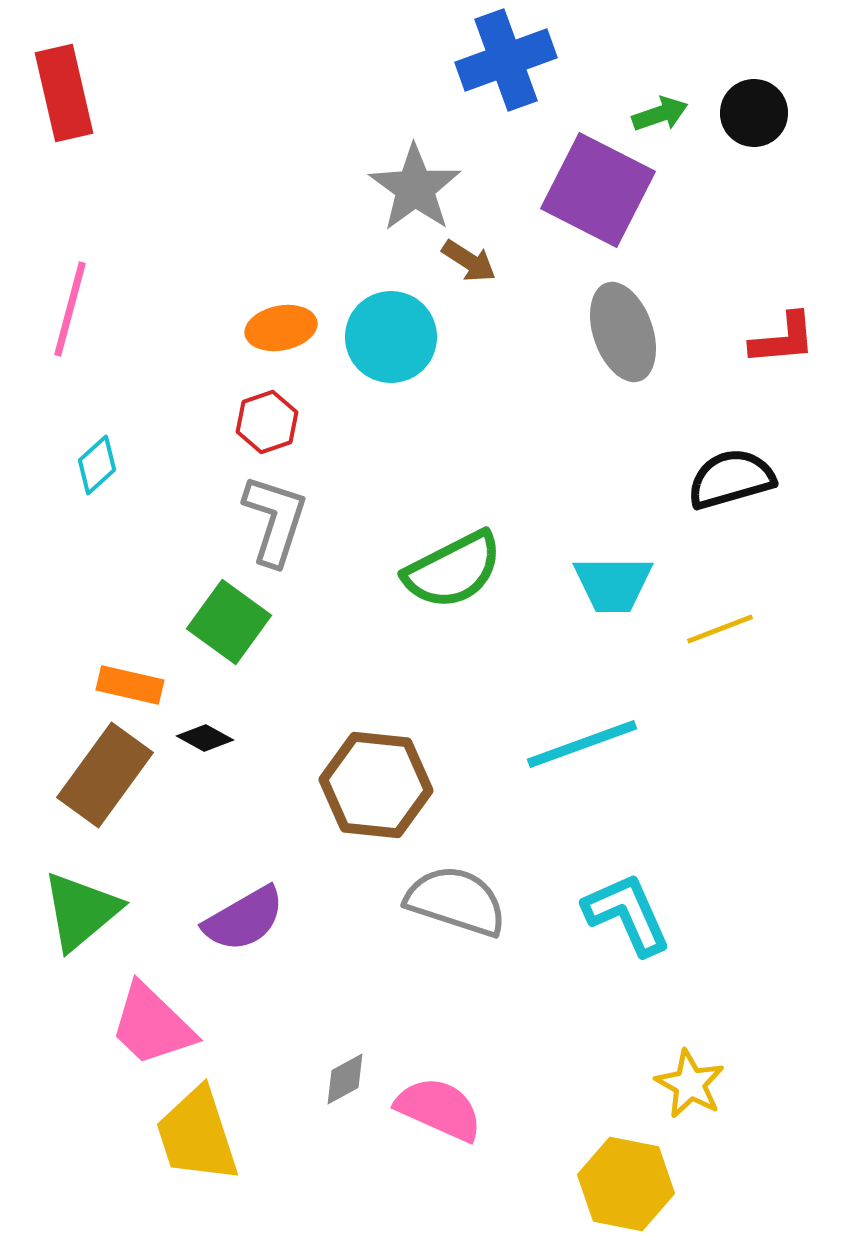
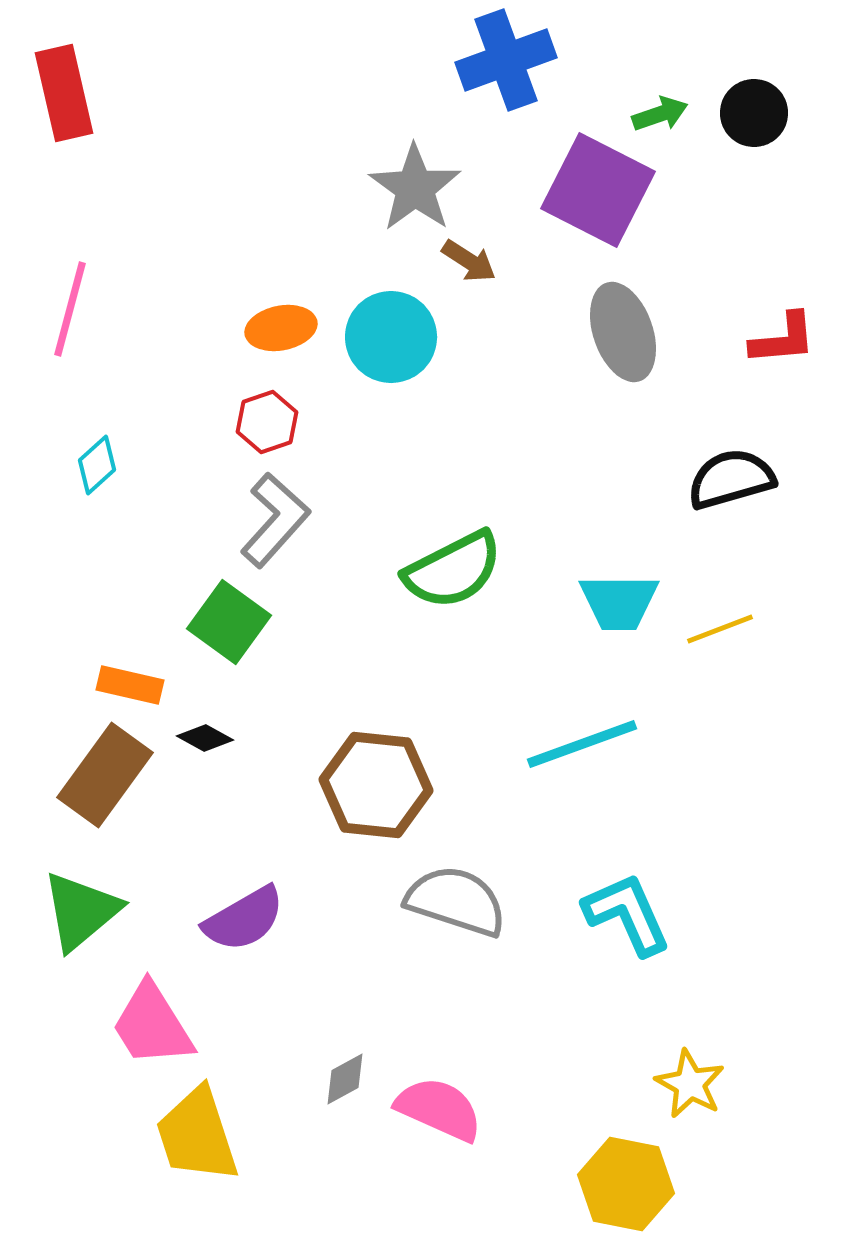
gray L-shape: rotated 24 degrees clockwise
cyan trapezoid: moved 6 px right, 18 px down
pink trapezoid: rotated 14 degrees clockwise
